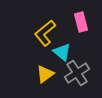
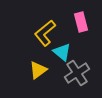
yellow triangle: moved 7 px left, 4 px up
